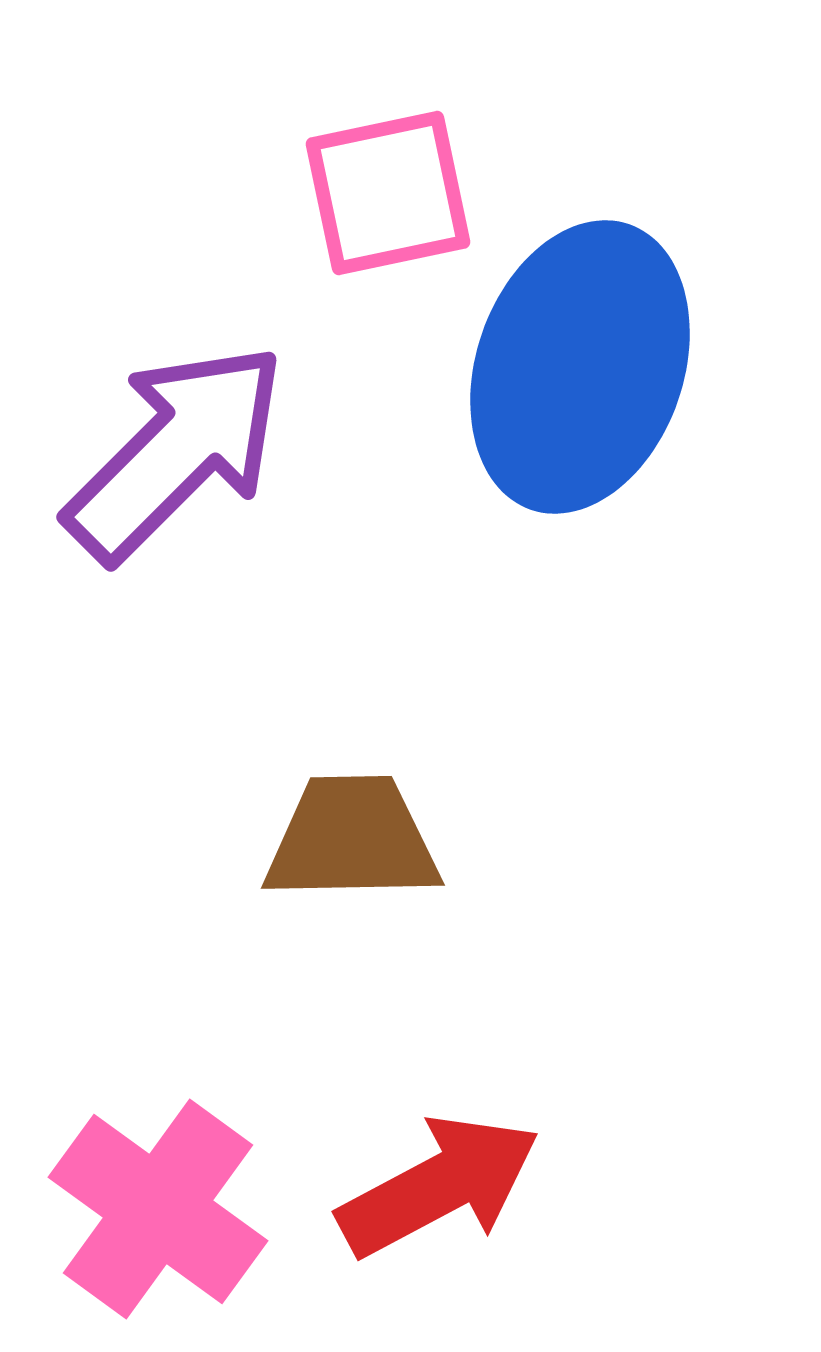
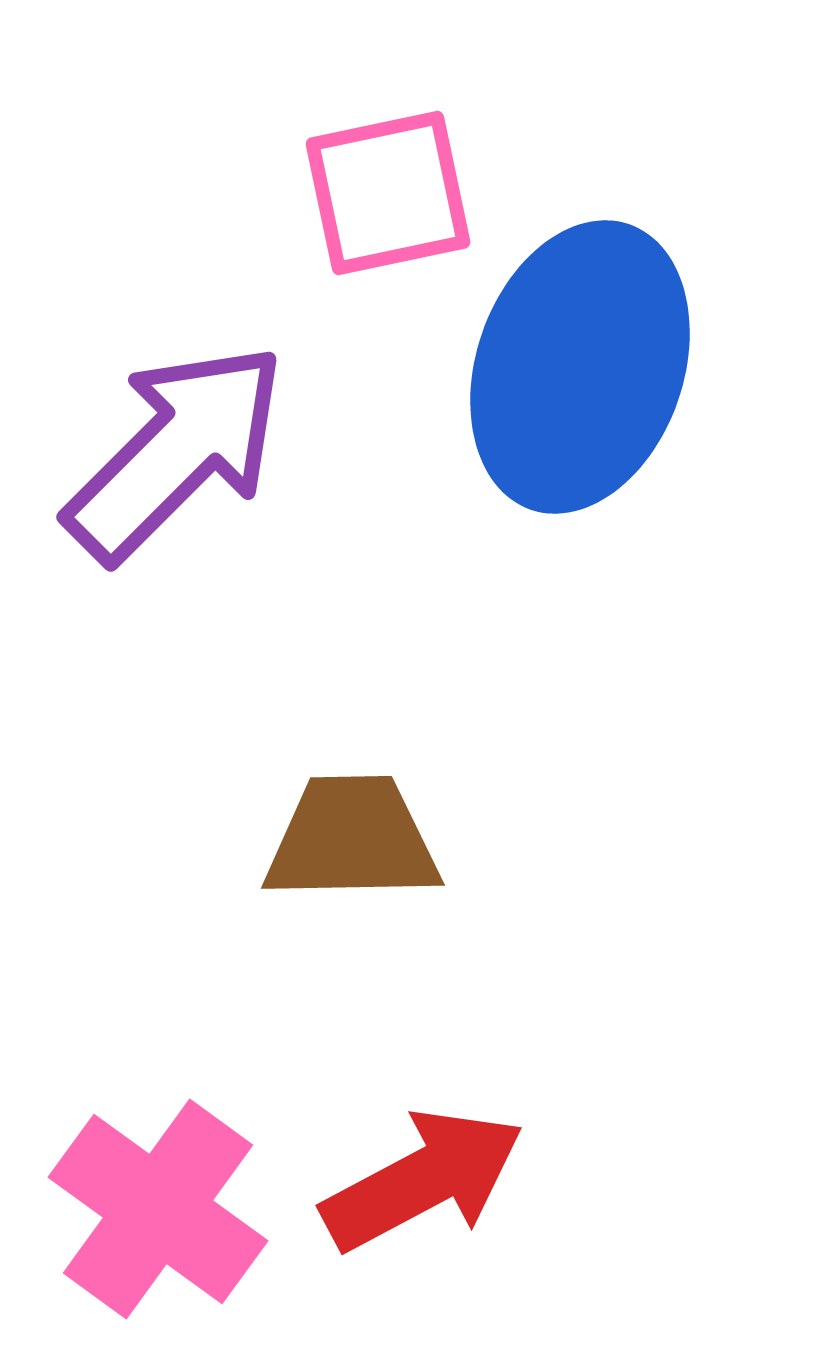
red arrow: moved 16 px left, 6 px up
